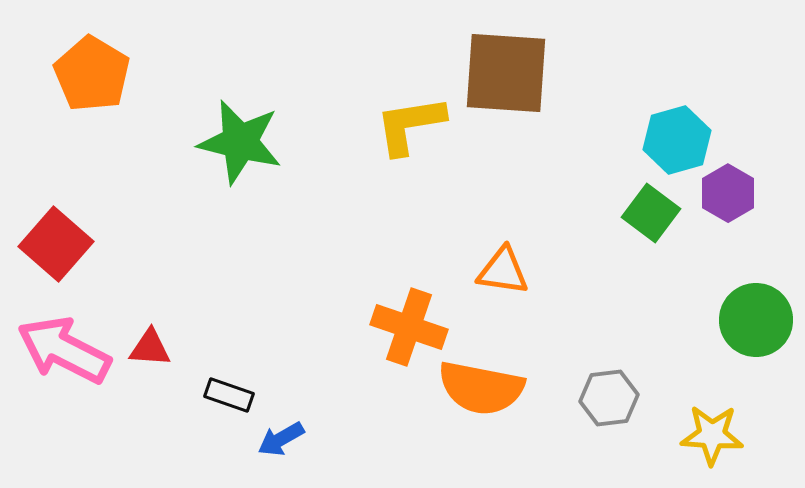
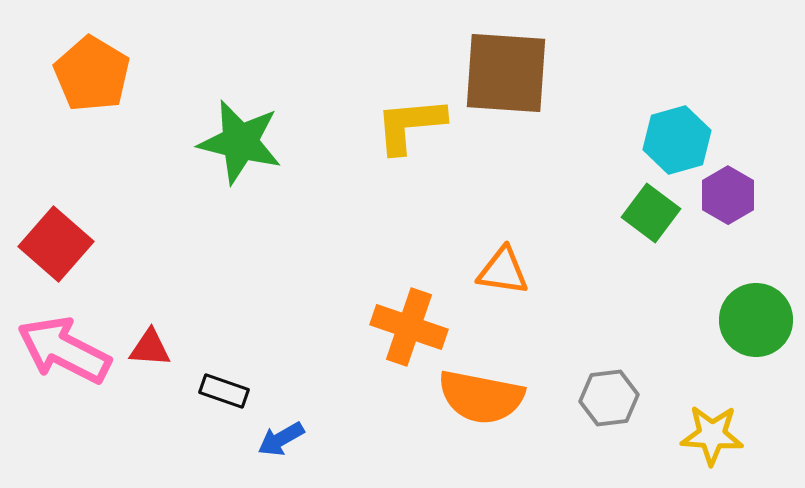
yellow L-shape: rotated 4 degrees clockwise
purple hexagon: moved 2 px down
orange semicircle: moved 9 px down
black rectangle: moved 5 px left, 4 px up
